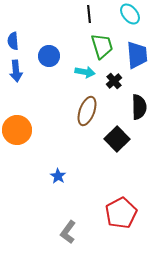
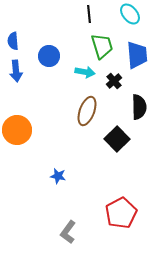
blue star: rotated 21 degrees counterclockwise
